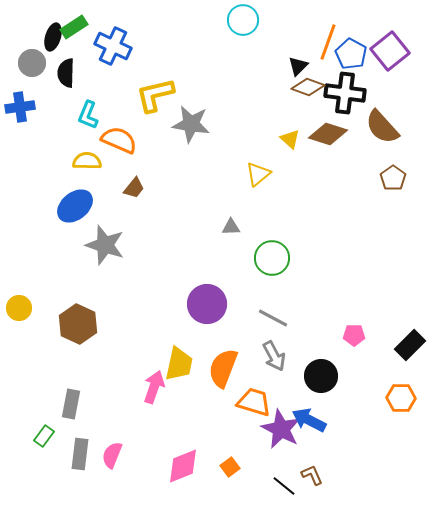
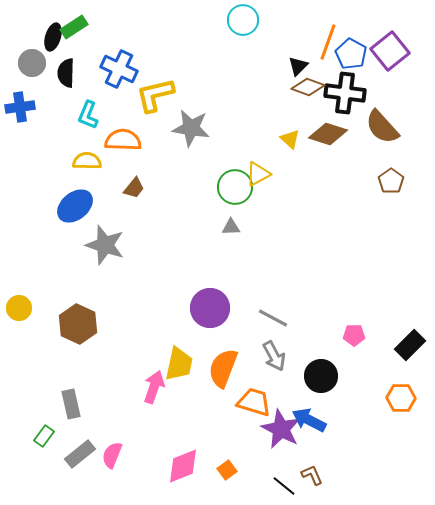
blue cross at (113, 46): moved 6 px right, 23 px down
gray star at (191, 124): moved 4 px down
orange semicircle at (119, 140): moved 4 px right; rotated 21 degrees counterclockwise
yellow triangle at (258, 174): rotated 12 degrees clockwise
brown pentagon at (393, 178): moved 2 px left, 3 px down
green circle at (272, 258): moved 37 px left, 71 px up
purple circle at (207, 304): moved 3 px right, 4 px down
gray rectangle at (71, 404): rotated 24 degrees counterclockwise
gray rectangle at (80, 454): rotated 44 degrees clockwise
orange square at (230, 467): moved 3 px left, 3 px down
